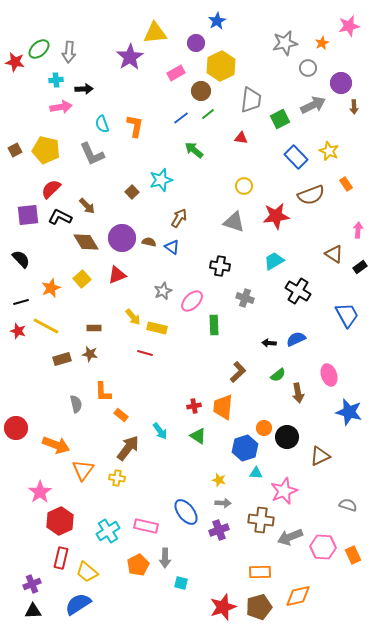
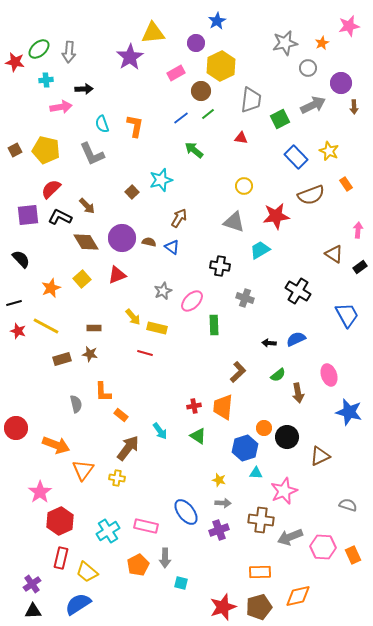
yellow triangle at (155, 33): moved 2 px left
cyan cross at (56, 80): moved 10 px left
cyan trapezoid at (274, 261): moved 14 px left, 11 px up
black line at (21, 302): moved 7 px left, 1 px down
purple cross at (32, 584): rotated 12 degrees counterclockwise
